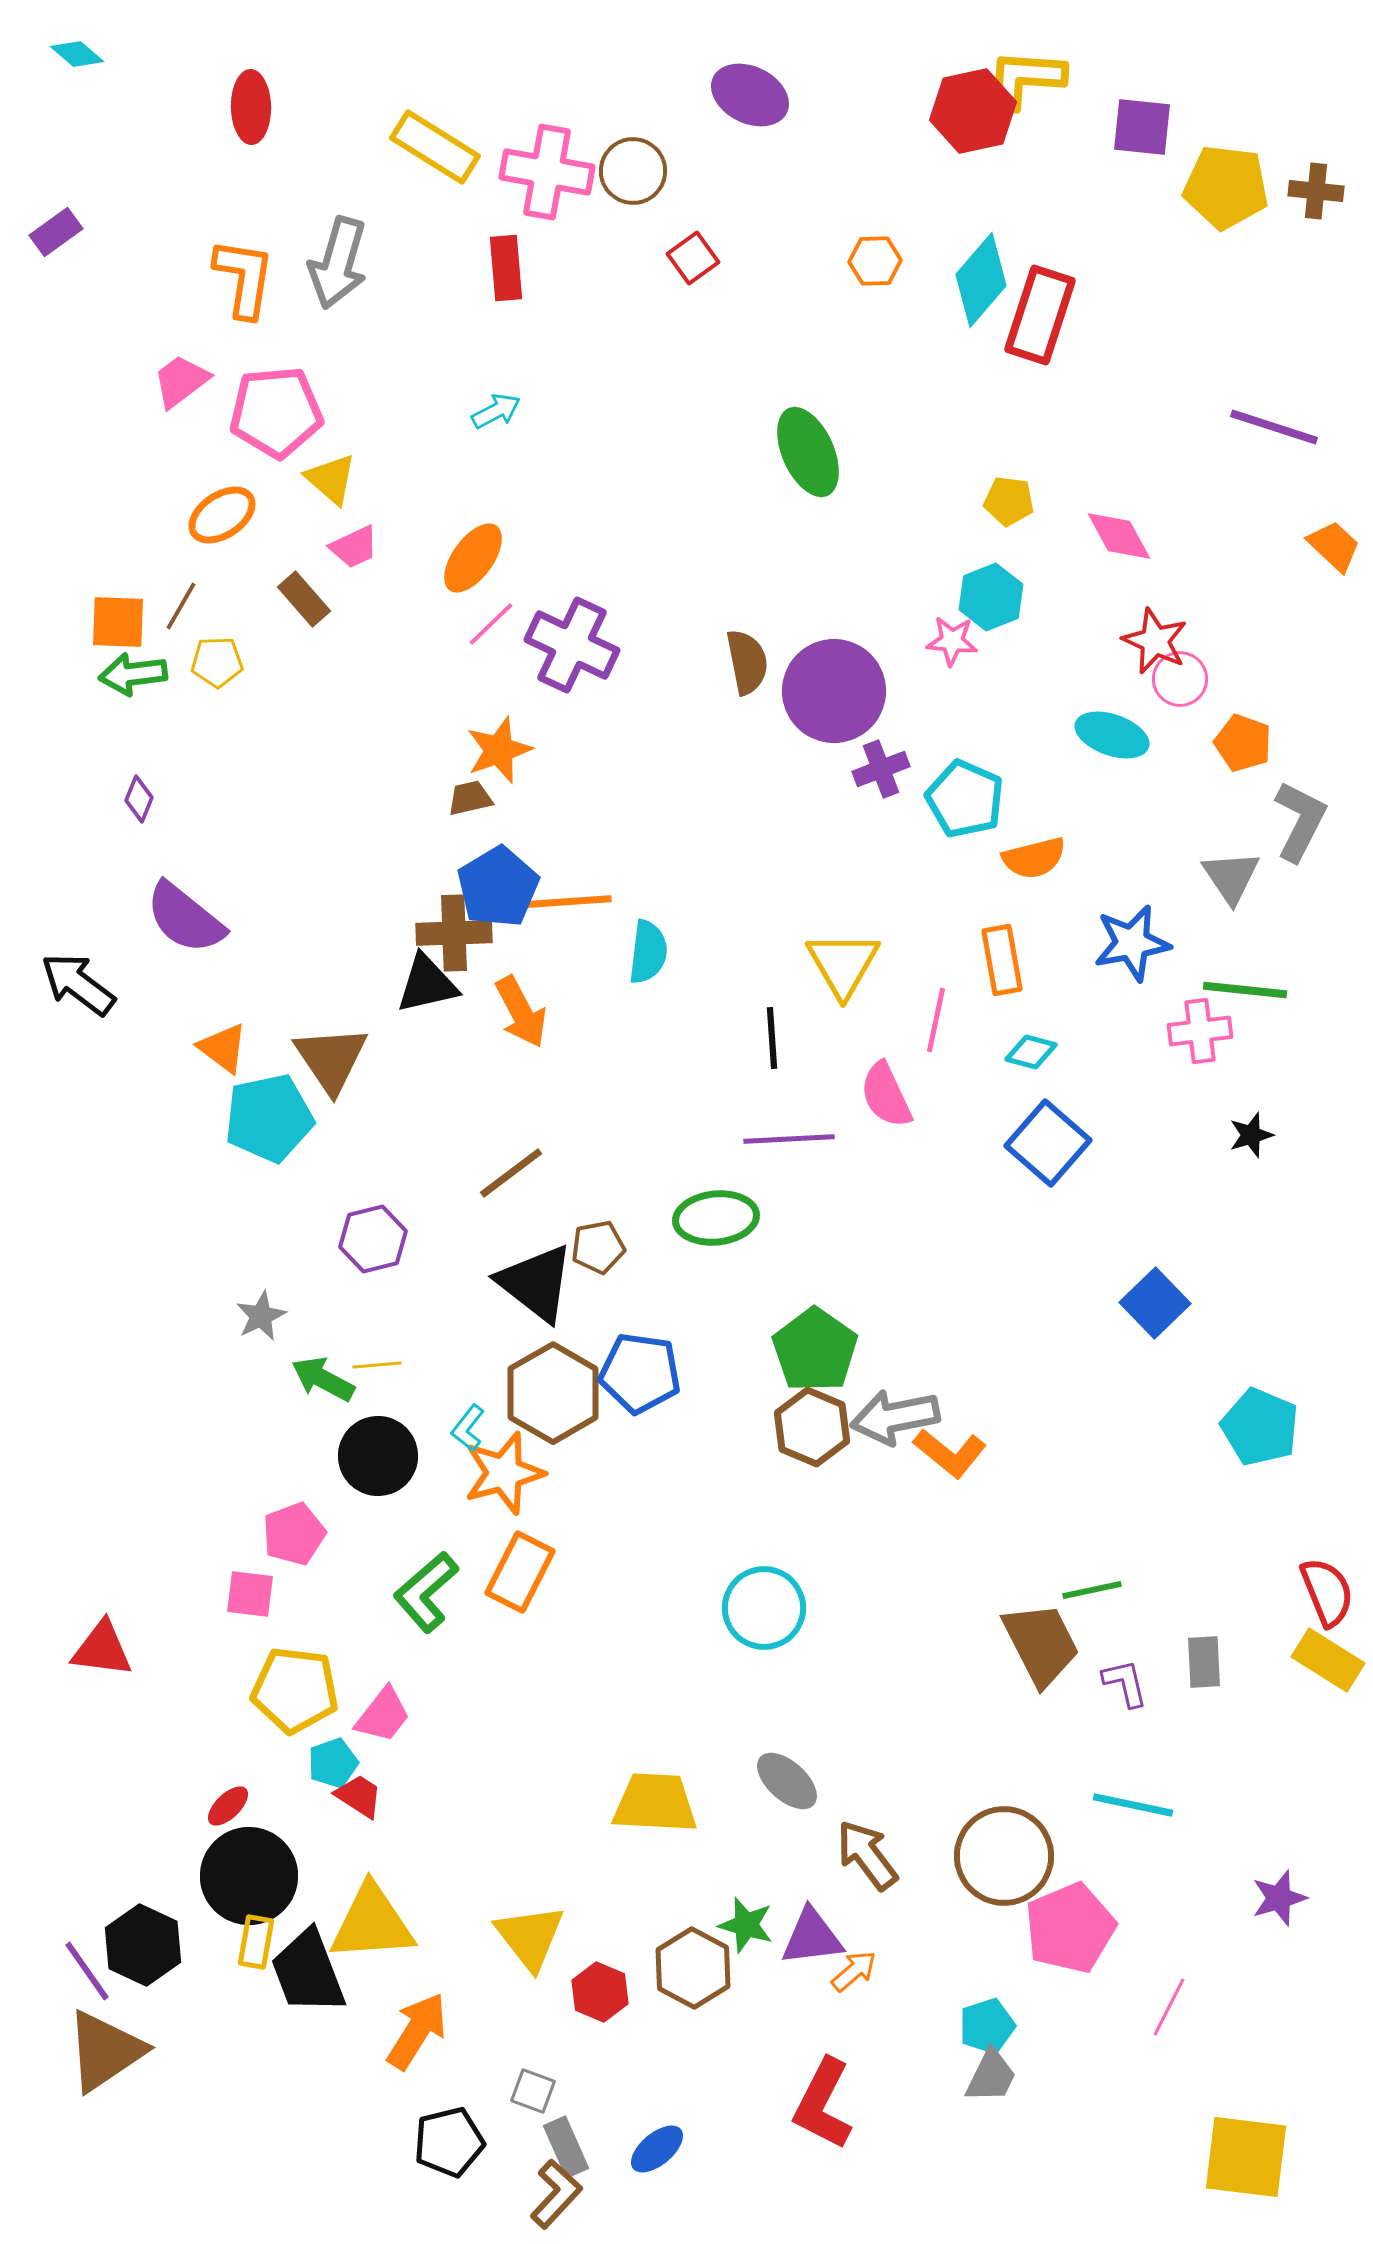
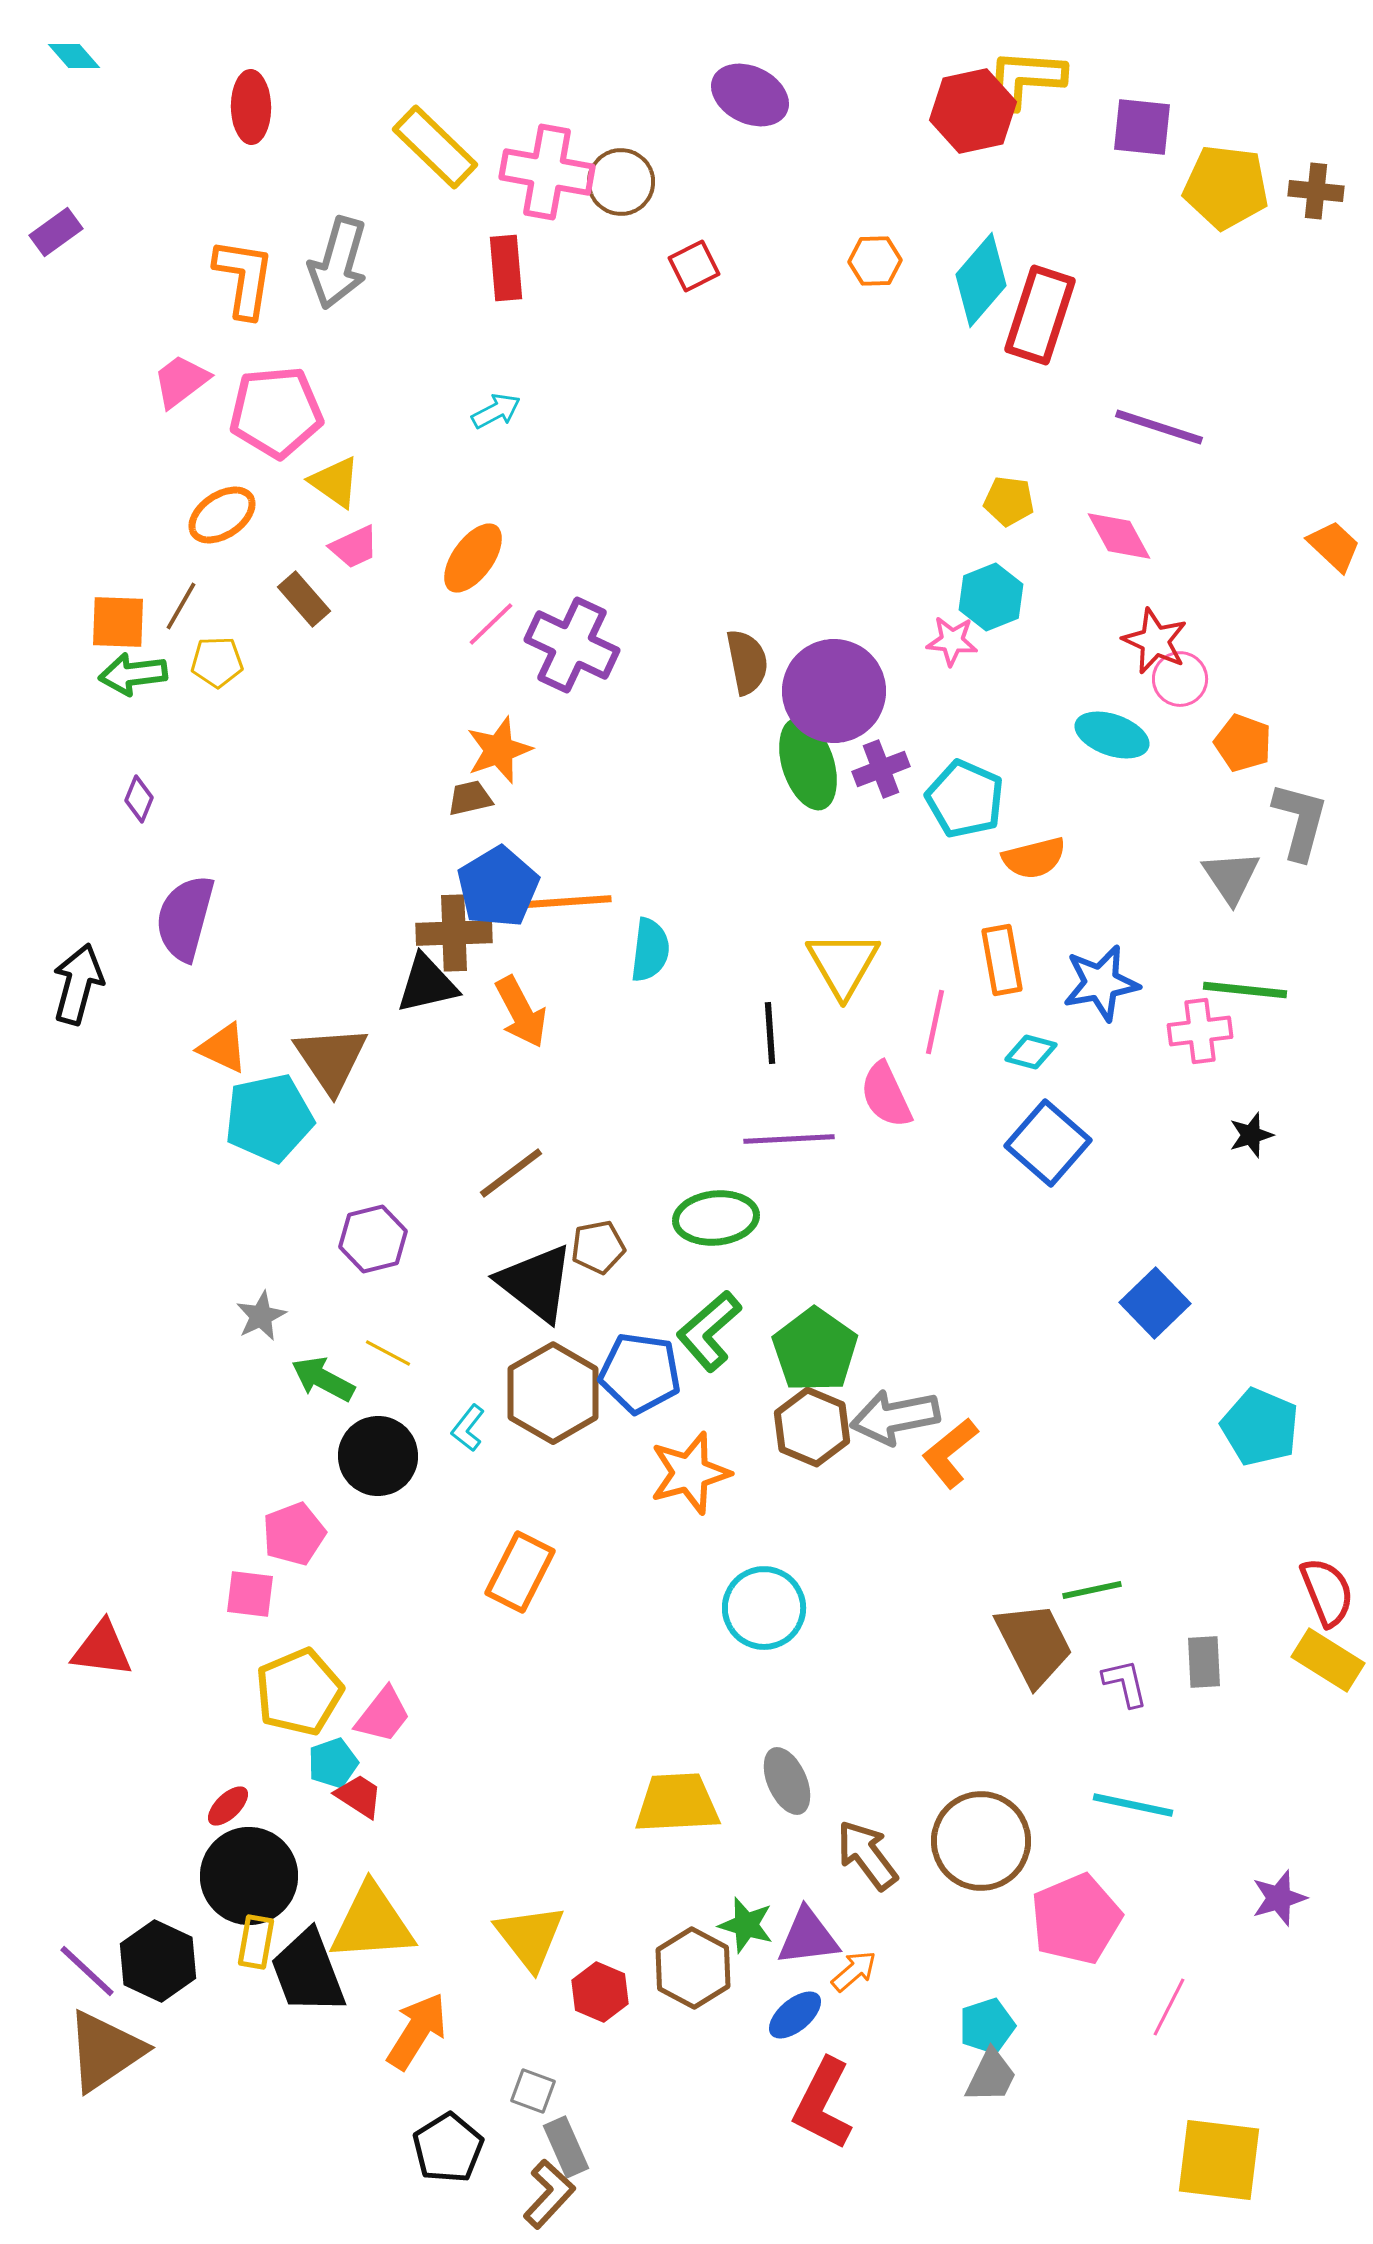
cyan diamond at (77, 54): moved 3 px left, 2 px down; rotated 8 degrees clockwise
yellow rectangle at (435, 147): rotated 12 degrees clockwise
brown circle at (633, 171): moved 12 px left, 11 px down
red square at (693, 258): moved 1 px right, 8 px down; rotated 9 degrees clockwise
purple line at (1274, 427): moved 115 px left
green ellipse at (808, 452): moved 312 px down; rotated 6 degrees clockwise
yellow triangle at (331, 479): moved 4 px right, 3 px down; rotated 6 degrees counterclockwise
gray L-shape at (1300, 821): rotated 12 degrees counterclockwise
purple semicircle at (185, 918): rotated 66 degrees clockwise
blue star at (1132, 943): moved 31 px left, 40 px down
cyan semicircle at (648, 952): moved 2 px right, 2 px up
black arrow at (78, 984): rotated 68 degrees clockwise
pink line at (936, 1020): moved 1 px left, 2 px down
black line at (772, 1038): moved 2 px left, 5 px up
orange triangle at (223, 1048): rotated 12 degrees counterclockwise
yellow line at (377, 1365): moved 11 px right, 12 px up; rotated 33 degrees clockwise
orange L-shape at (950, 1453): rotated 102 degrees clockwise
orange star at (504, 1473): moved 186 px right
green L-shape at (426, 1592): moved 283 px right, 261 px up
brown trapezoid at (1041, 1644): moved 7 px left
yellow pentagon at (295, 1690): moved 4 px right, 2 px down; rotated 30 degrees counterclockwise
gray ellipse at (787, 1781): rotated 24 degrees clockwise
yellow trapezoid at (655, 1803): moved 22 px right; rotated 6 degrees counterclockwise
brown circle at (1004, 1856): moved 23 px left, 15 px up
pink pentagon at (1070, 1928): moved 6 px right, 9 px up
purple triangle at (812, 1937): moved 4 px left
black hexagon at (143, 1945): moved 15 px right, 16 px down
purple line at (87, 1971): rotated 12 degrees counterclockwise
black pentagon at (449, 2142): moved 1 px left, 6 px down; rotated 18 degrees counterclockwise
blue ellipse at (657, 2149): moved 138 px right, 134 px up
yellow square at (1246, 2157): moved 27 px left, 3 px down
brown L-shape at (556, 2194): moved 7 px left
